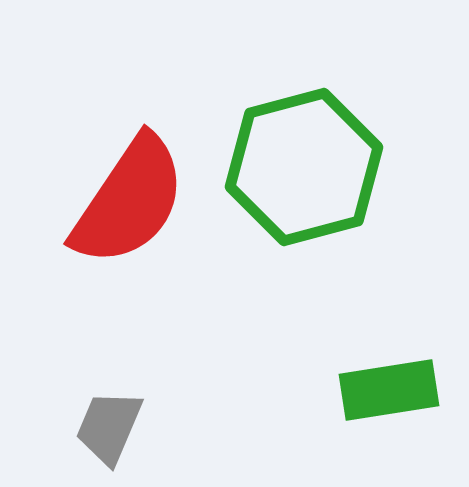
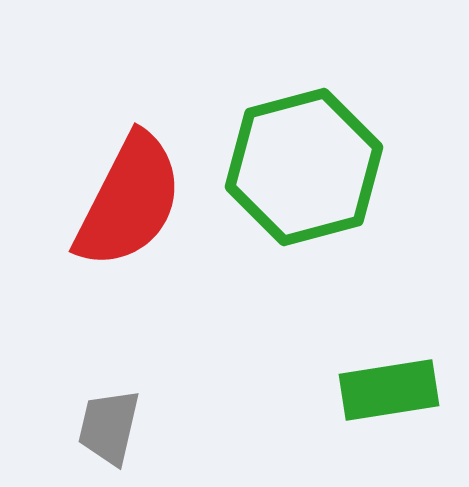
red semicircle: rotated 7 degrees counterclockwise
gray trapezoid: rotated 10 degrees counterclockwise
